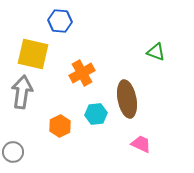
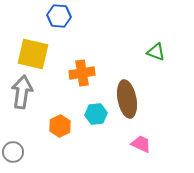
blue hexagon: moved 1 px left, 5 px up
orange cross: rotated 20 degrees clockwise
